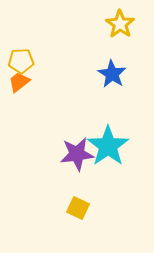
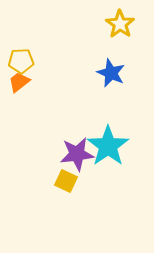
blue star: moved 1 px left, 1 px up; rotated 8 degrees counterclockwise
yellow square: moved 12 px left, 27 px up
